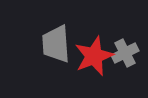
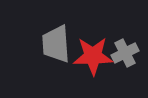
red star: moved 1 px left; rotated 21 degrees clockwise
